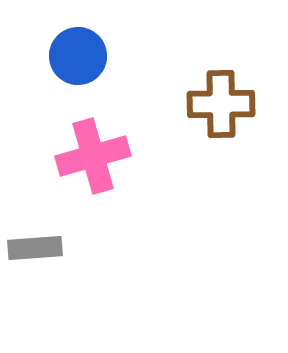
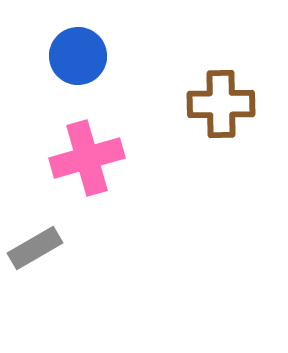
pink cross: moved 6 px left, 2 px down
gray rectangle: rotated 26 degrees counterclockwise
